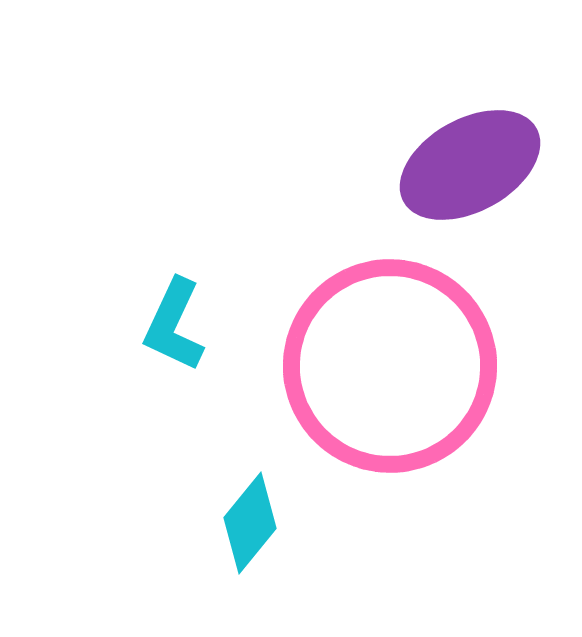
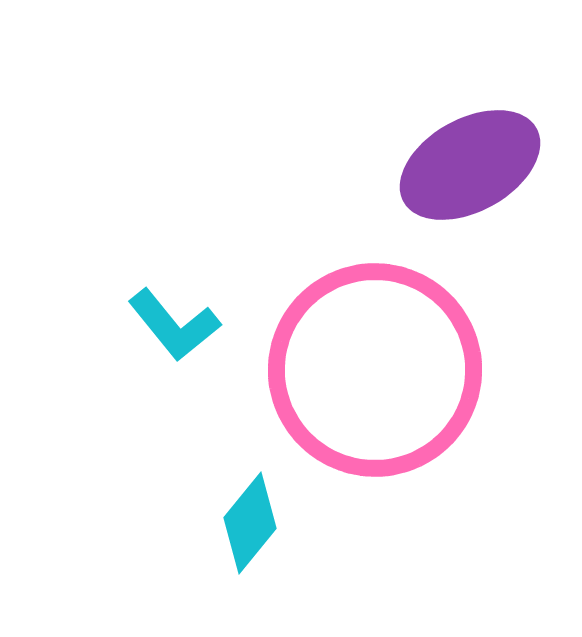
cyan L-shape: rotated 64 degrees counterclockwise
pink circle: moved 15 px left, 4 px down
